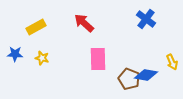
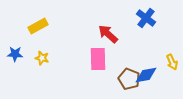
blue cross: moved 1 px up
red arrow: moved 24 px right, 11 px down
yellow rectangle: moved 2 px right, 1 px up
blue diamond: rotated 20 degrees counterclockwise
